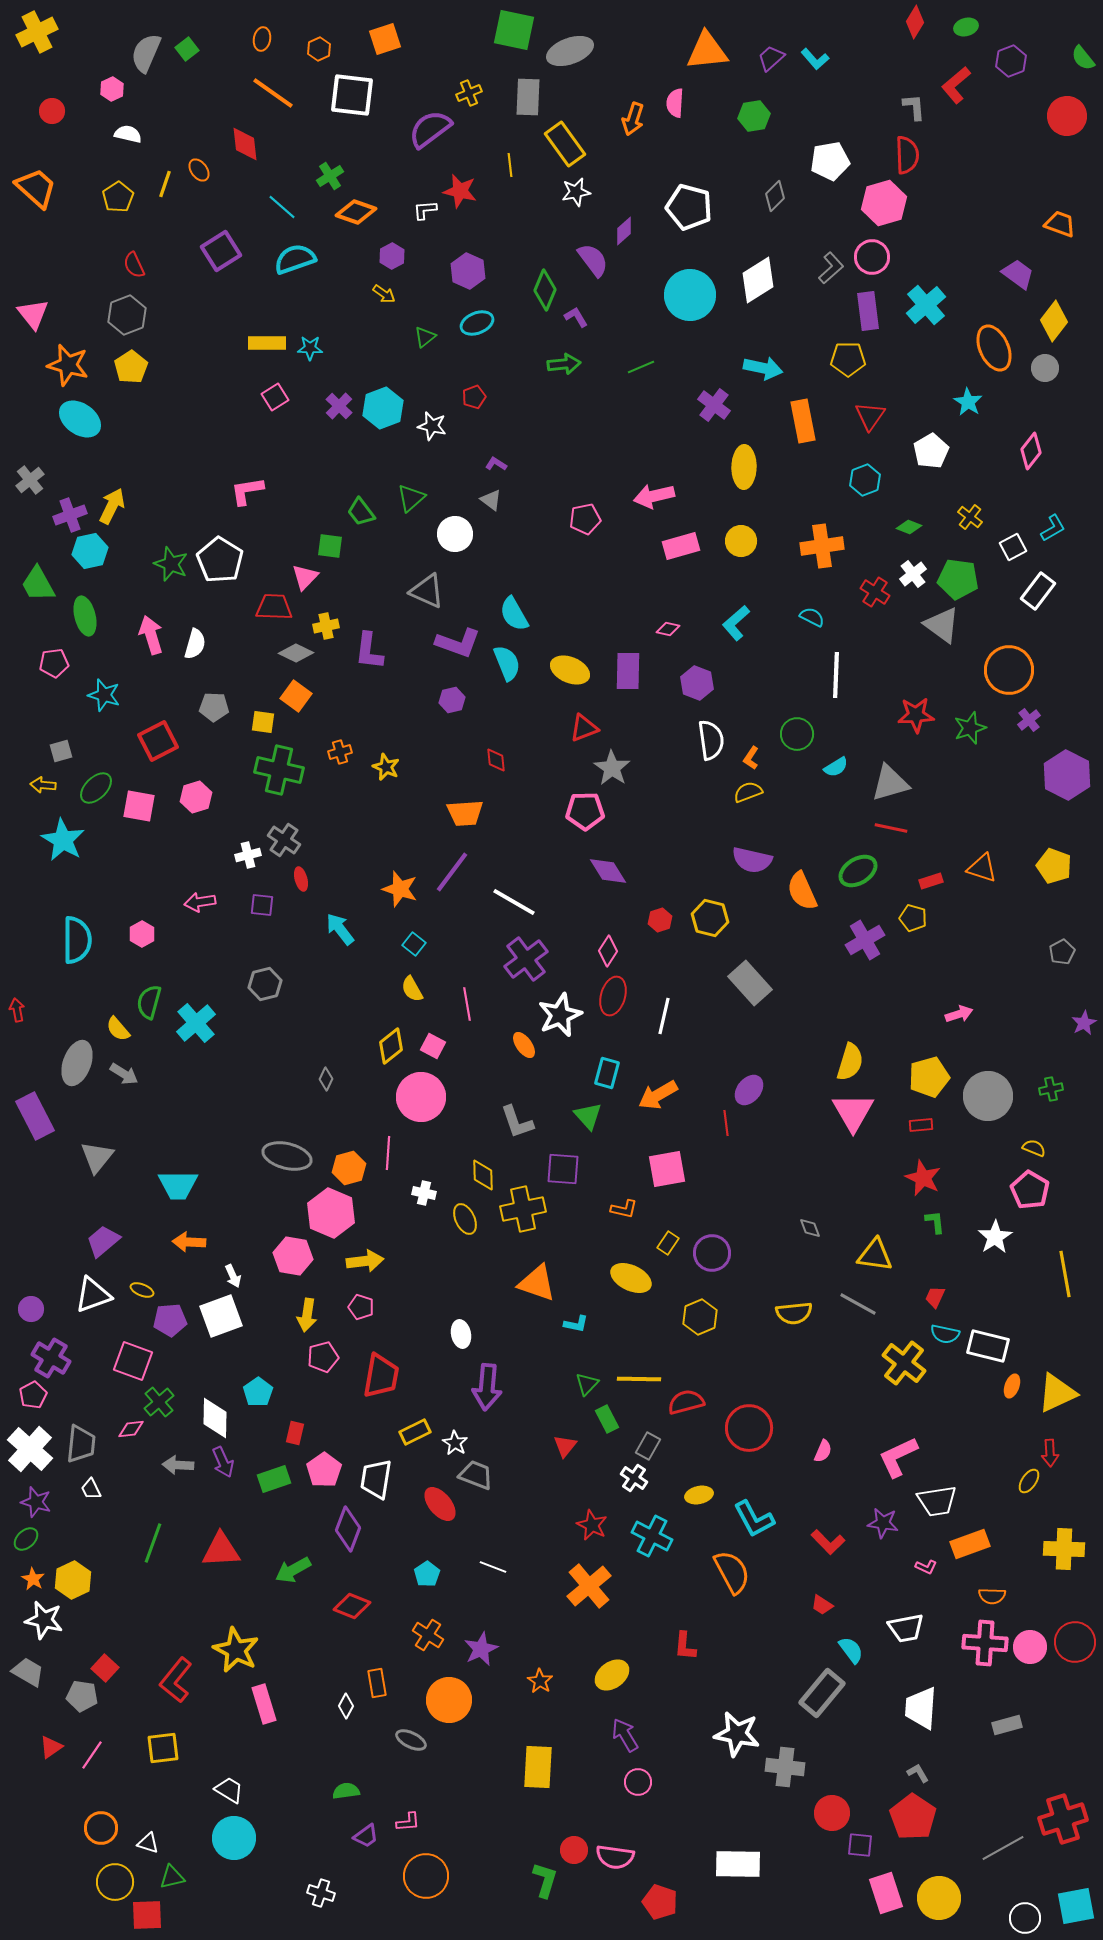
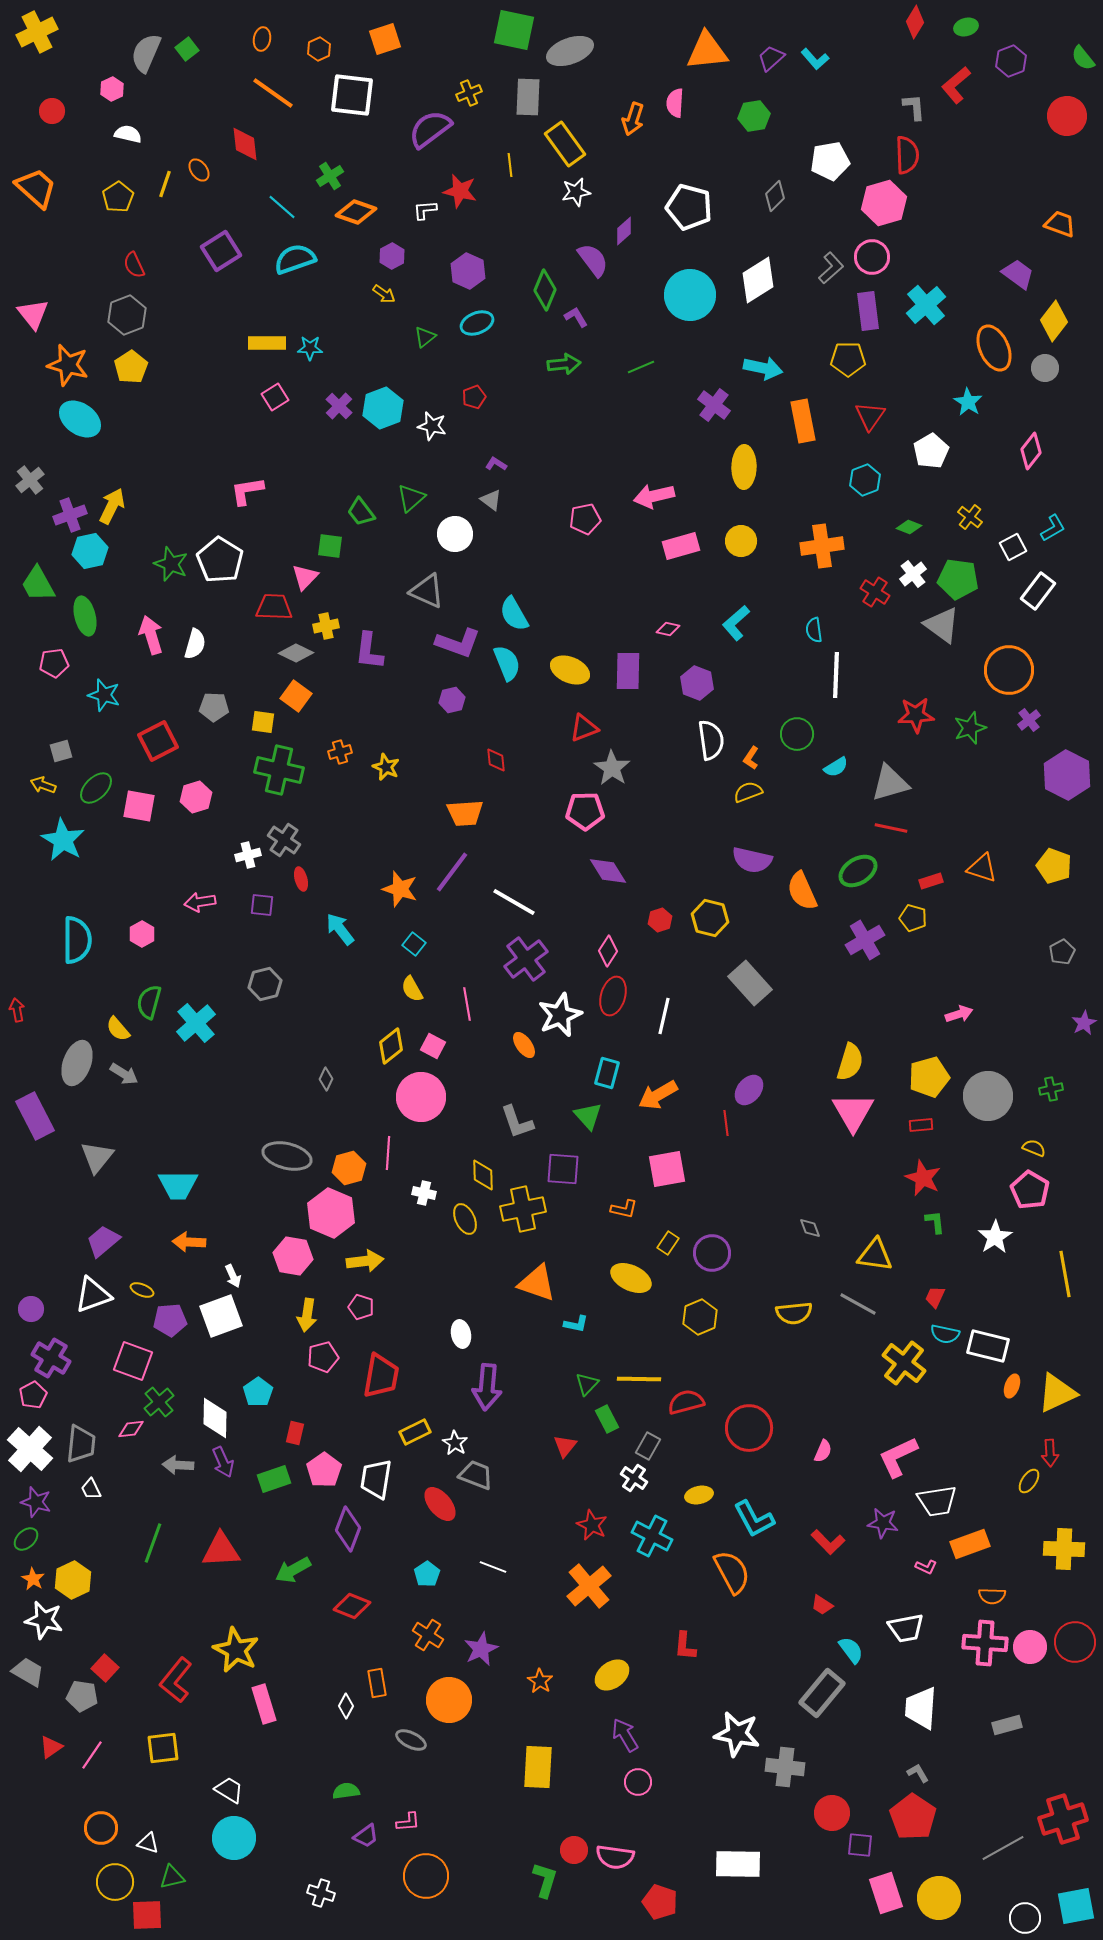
cyan semicircle at (812, 617): moved 2 px right, 13 px down; rotated 125 degrees counterclockwise
yellow arrow at (43, 785): rotated 15 degrees clockwise
